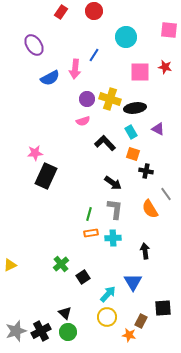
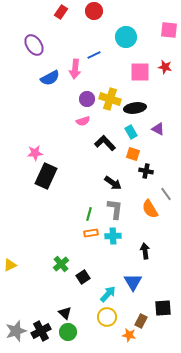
blue line at (94, 55): rotated 32 degrees clockwise
cyan cross at (113, 238): moved 2 px up
